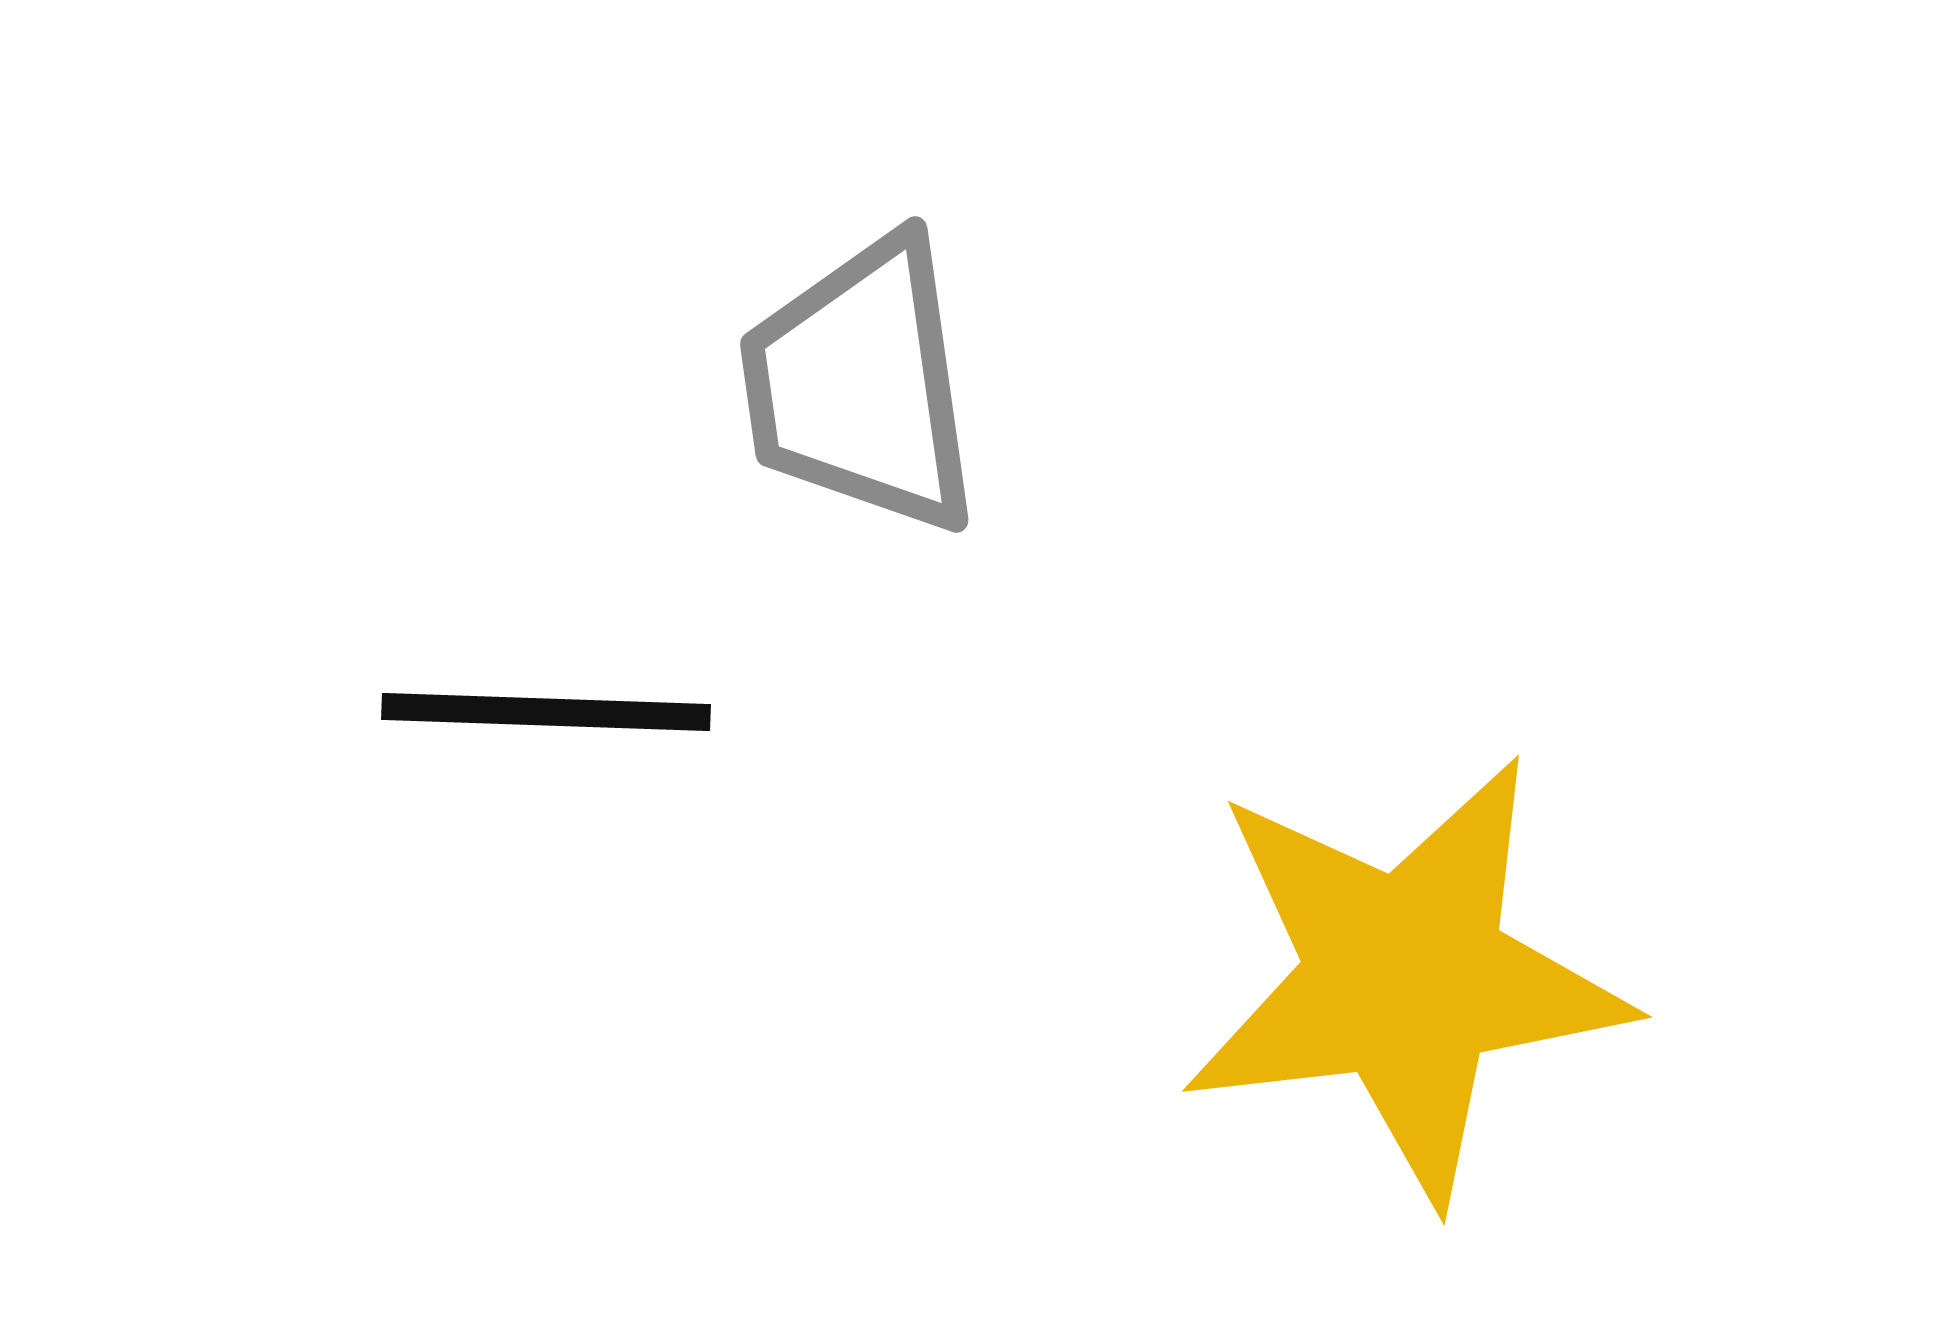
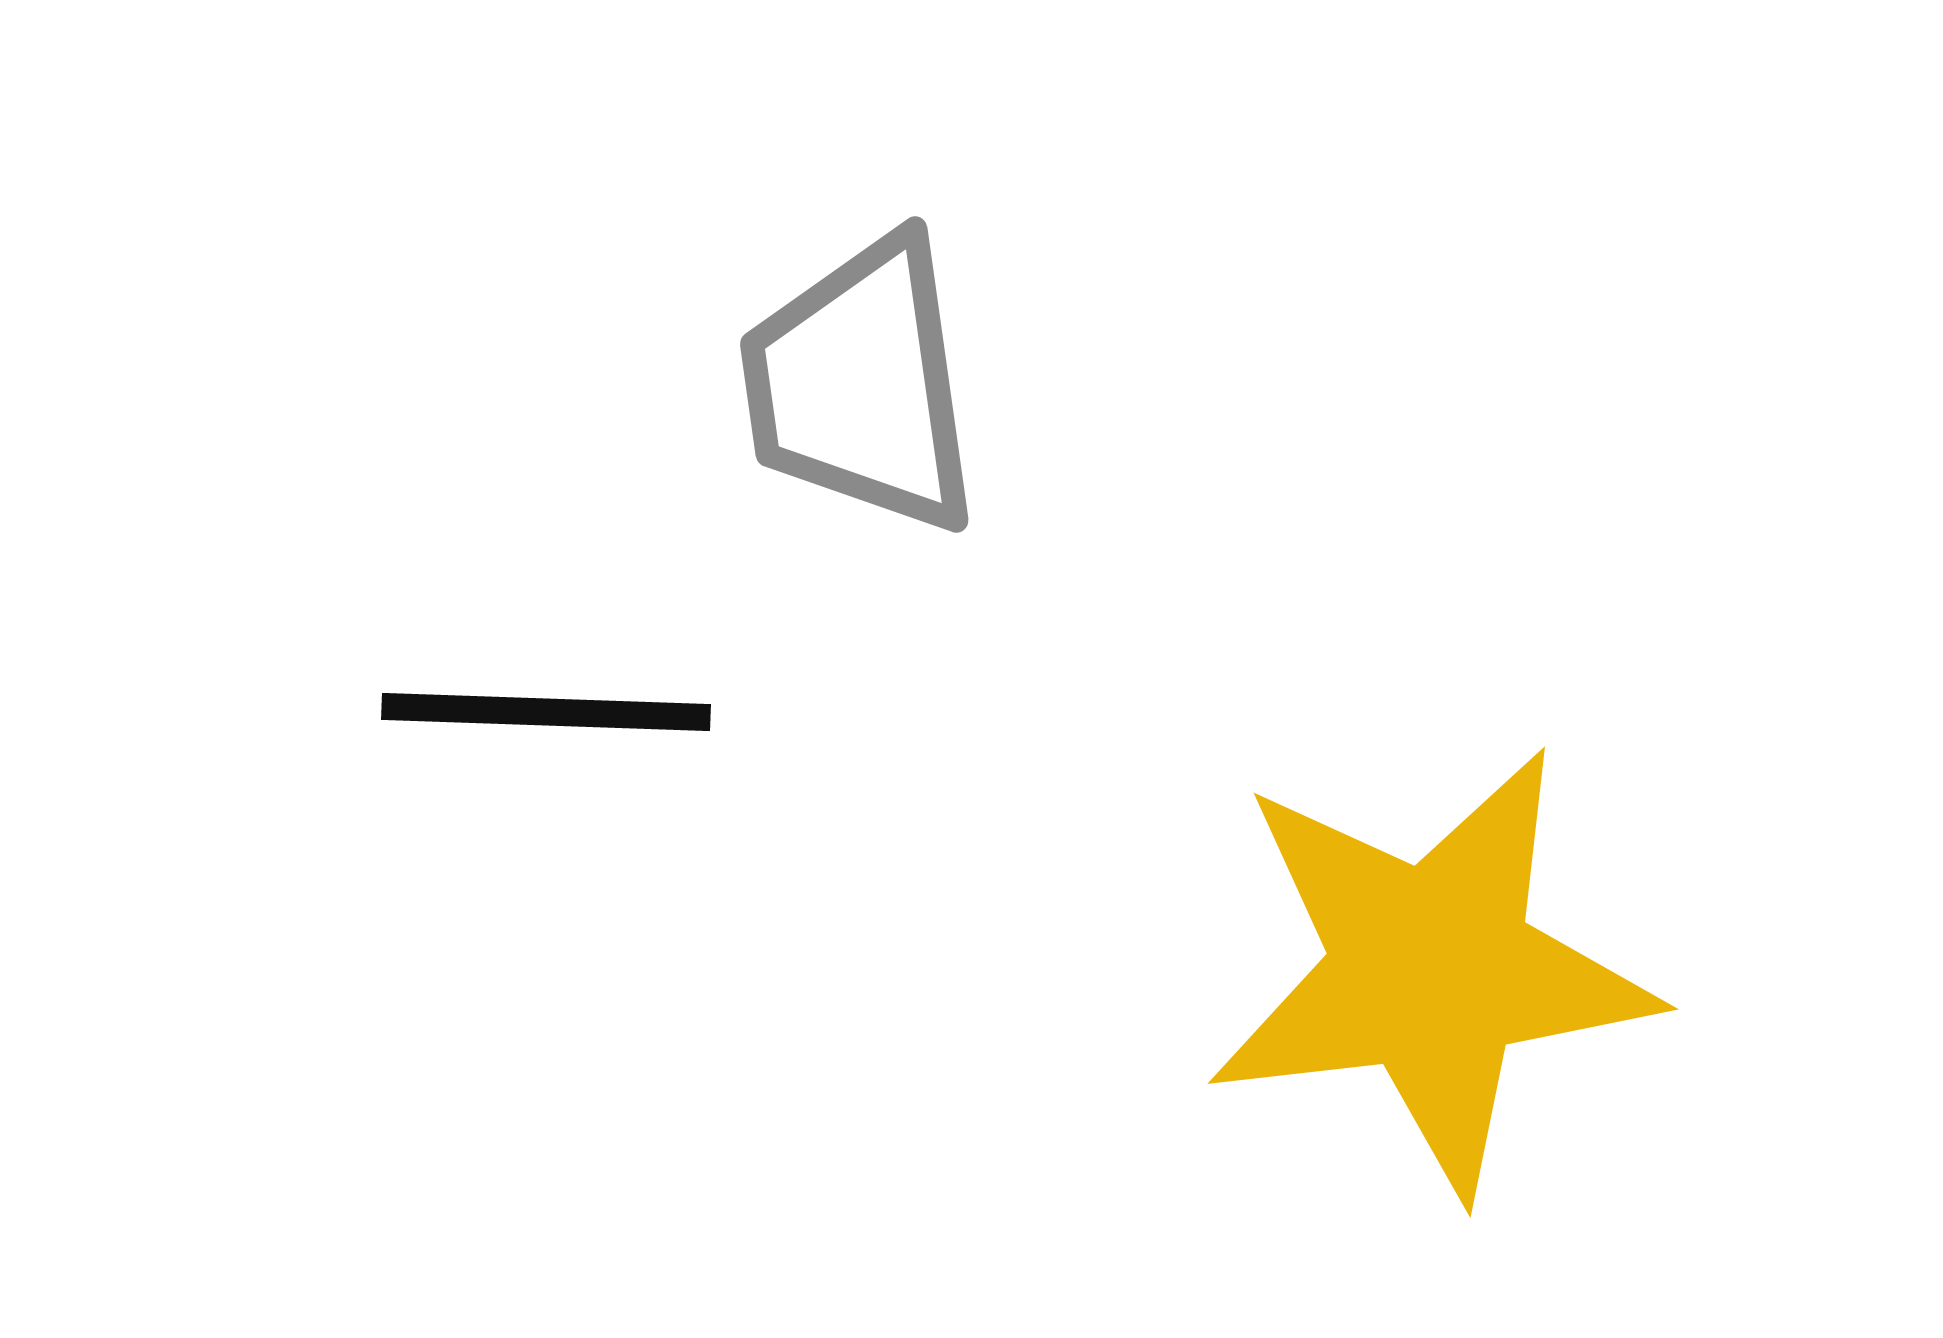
yellow star: moved 26 px right, 8 px up
